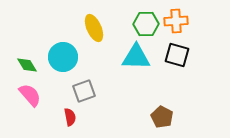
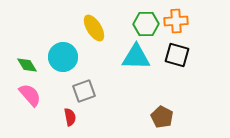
yellow ellipse: rotated 8 degrees counterclockwise
